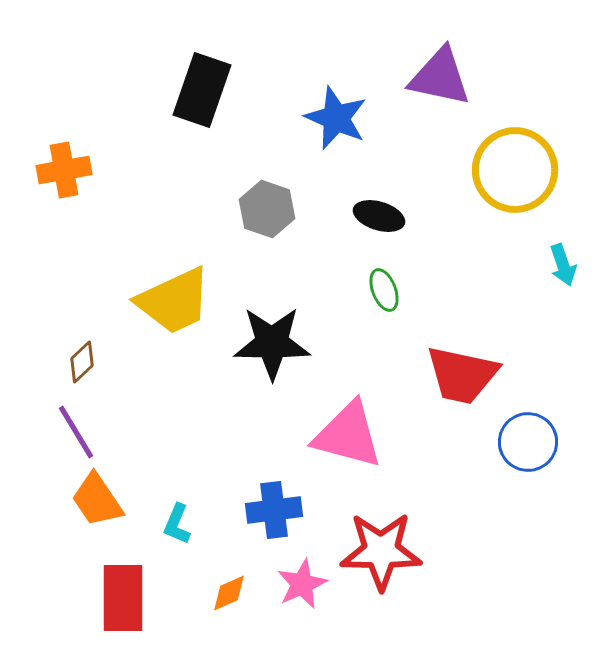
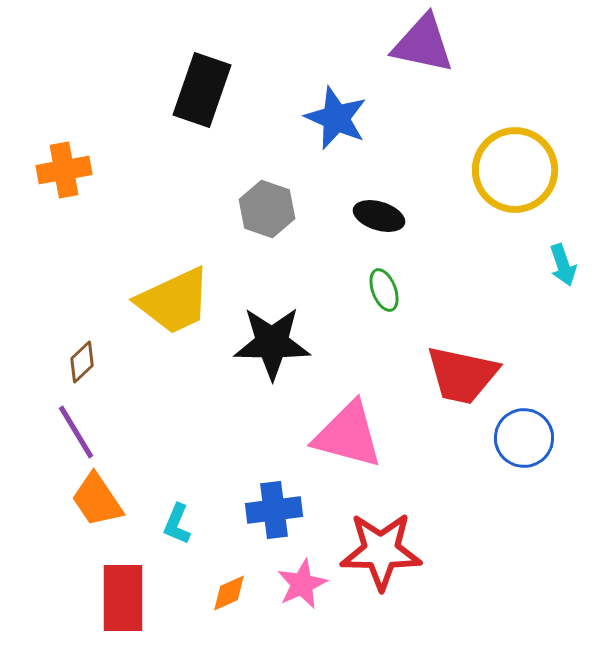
purple triangle: moved 17 px left, 33 px up
blue circle: moved 4 px left, 4 px up
